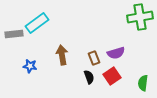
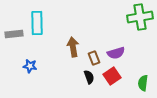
cyan rectangle: rotated 55 degrees counterclockwise
brown arrow: moved 11 px right, 8 px up
